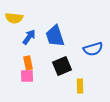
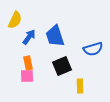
yellow semicircle: moved 1 px right, 2 px down; rotated 72 degrees counterclockwise
